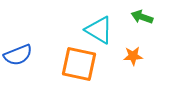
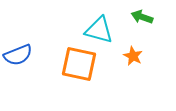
cyan triangle: rotated 16 degrees counterclockwise
orange star: rotated 30 degrees clockwise
